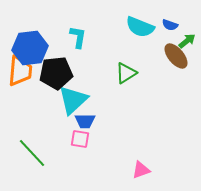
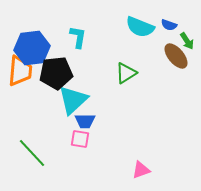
blue semicircle: moved 1 px left
green arrow: rotated 96 degrees clockwise
blue hexagon: moved 2 px right
